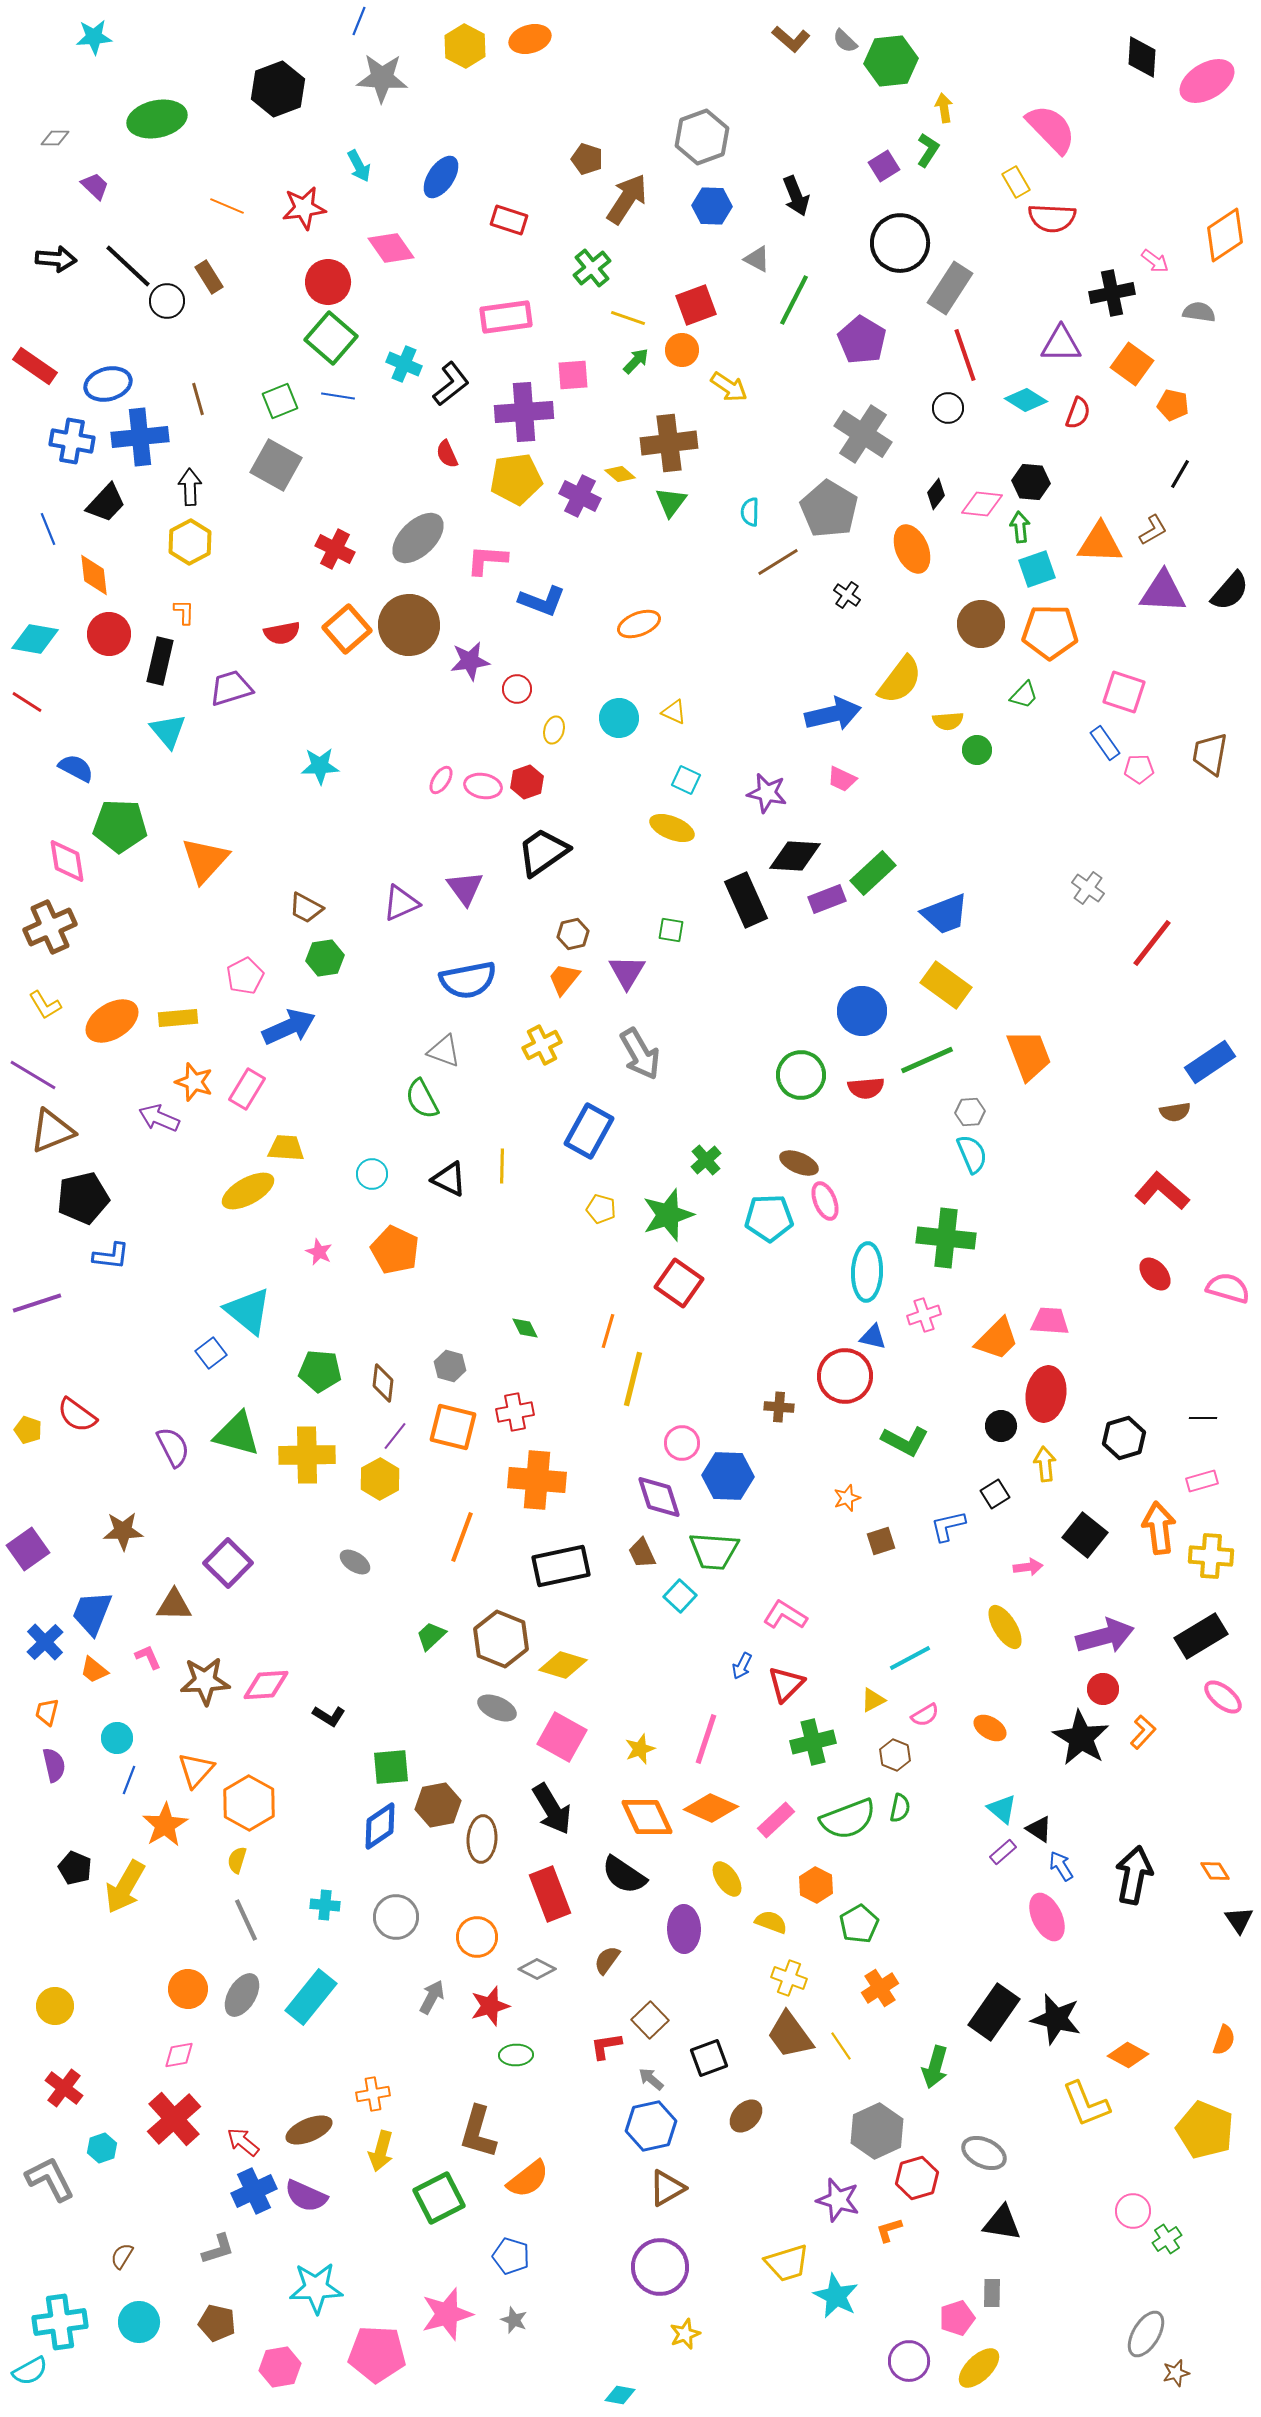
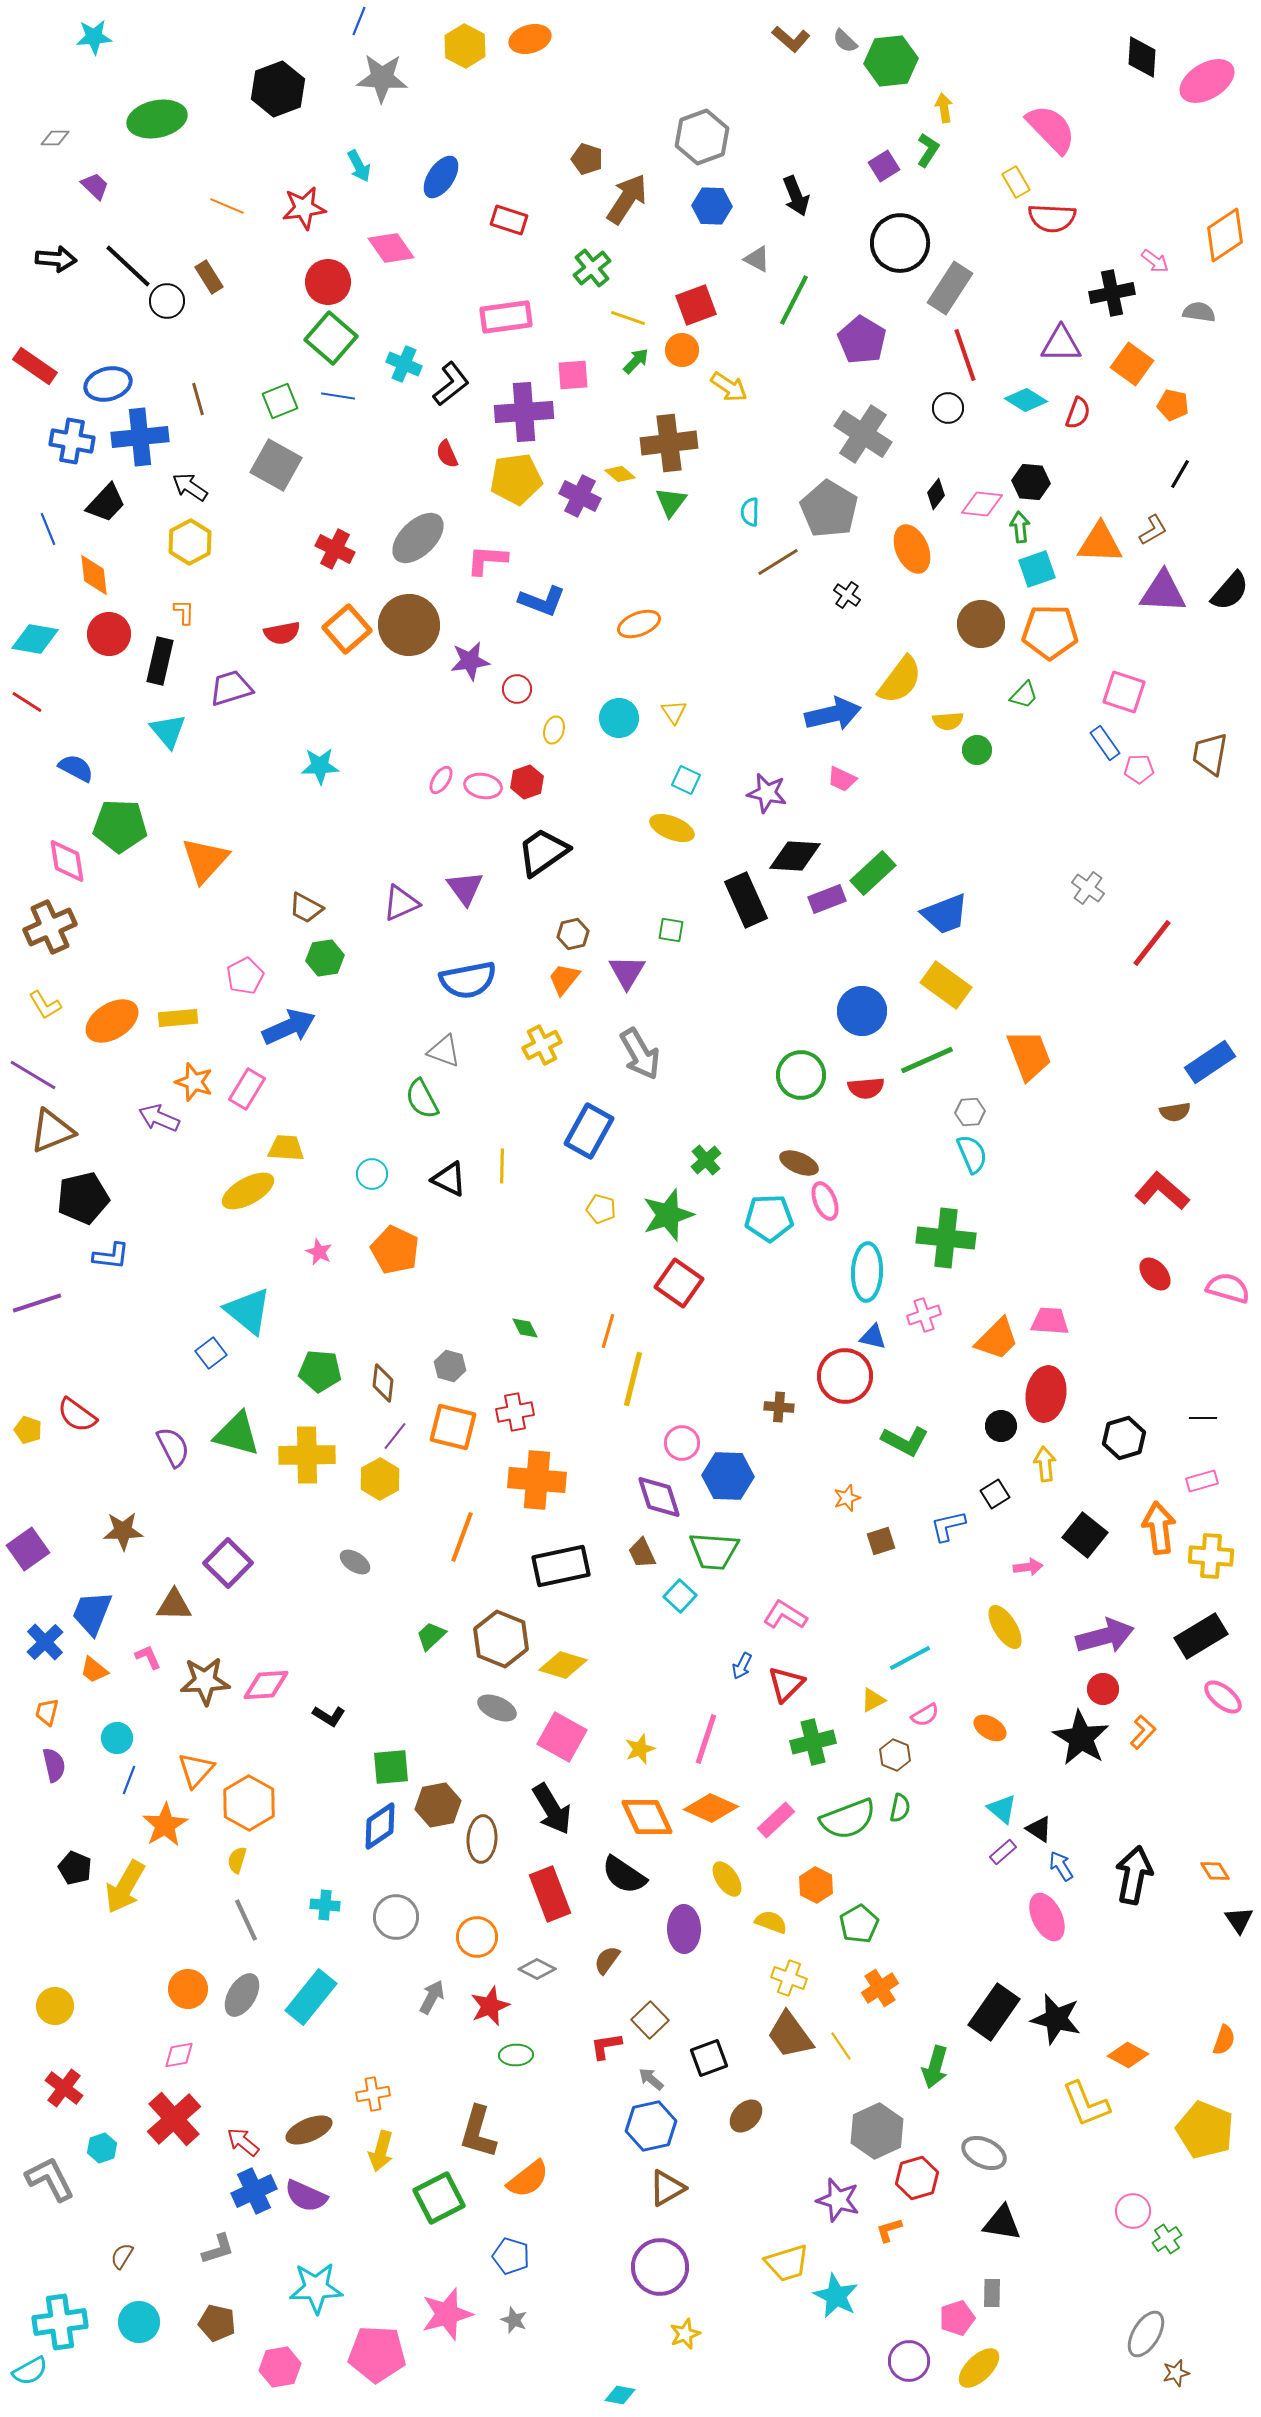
black arrow at (190, 487): rotated 54 degrees counterclockwise
yellow triangle at (674, 712): rotated 32 degrees clockwise
red star at (490, 2006): rotated 6 degrees counterclockwise
